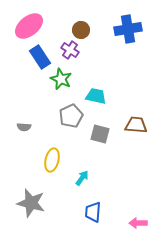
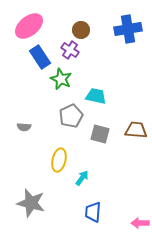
brown trapezoid: moved 5 px down
yellow ellipse: moved 7 px right
pink arrow: moved 2 px right
